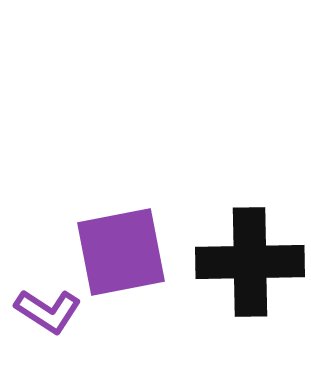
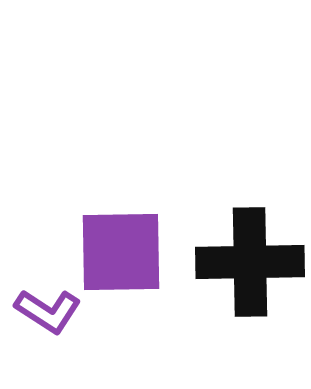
purple square: rotated 10 degrees clockwise
